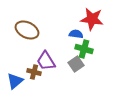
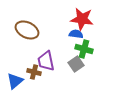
red star: moved 10 px left
purple trapezoid: rotated 20 degrees clockwise
